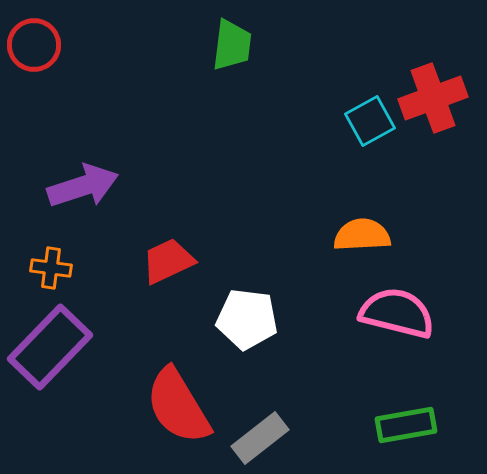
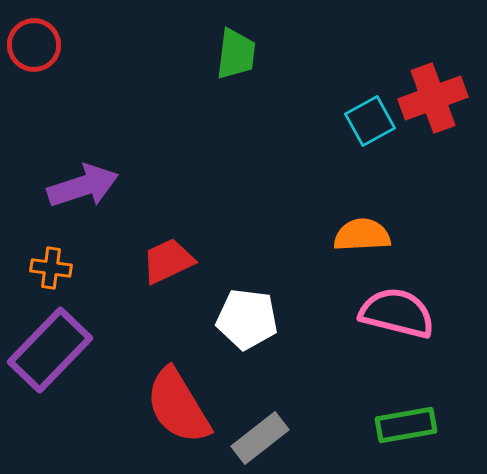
green trapezoid: moved 4 px right, 9 px down
purple rectangle: moved 3 px down
